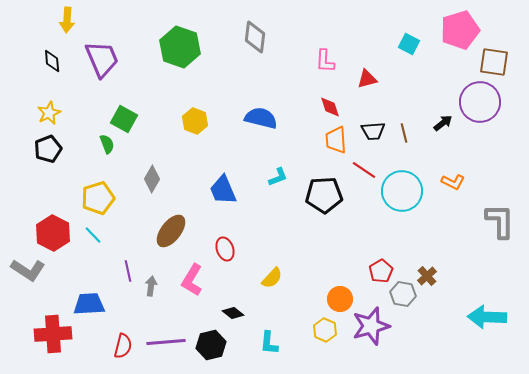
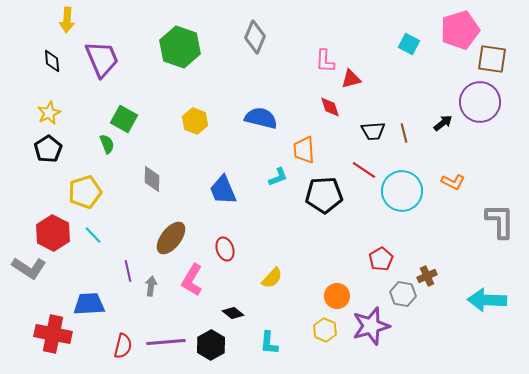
gray diamond at (255, 37): rotated 16 degrees clockwise
brown square at (494, 62): moved 2 px left, 3 px up
red triangle at (367, 79): moved 16 px left
orange trapezoid at (336, 140): moved 32 px left, 10 px down
black pentagon at (48, 149): rotated 12 degrees counterclockwise
gray diamond at (152, 179): rotated 28 degrees counterclockwise
yellow pentagon at (98, 198): moved 13 px left, 6 px up
brown ellipse at (171, 231): moved 7 px down
gray L-shape at (28, 270): moved 1 px right, 2 px up
red pentagon at (381, 271): moved 12 px up
brown cross at (427, 276): rotated 18 degrees clockwise
orange circle at (340, 299): moved 3 px left, 3 px up
cyan arrow at (487, 317): moved 17 px up
red cross at (53, 334): rotated 15 degrees clockwise
black hexagon at (211, 345): rotated 16 degrees counterclockwise
